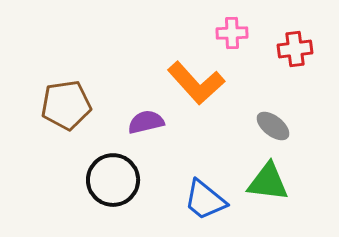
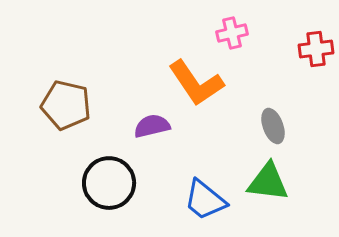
pink cross: rotated 12 degrees counterclockwise
red cross: moved 21 px right
orange L-shape: rotated 8 degrees clockwise
brown pentagon: rotated 21 degrees clockwise
purple semicircle: moved 6 px right, 4 px down
gray ellipse: rotated 32 degrees clockwise
black circle: moved 4 px left, 3 px down
